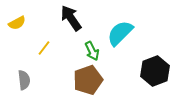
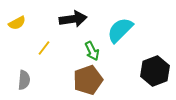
black arrow: moved 2 px right, 1 px down; rotated 116 degrees clockwise
cyan semicircle: moved 3 px up
gray semicircle: rotated 12 degrees clockwise
